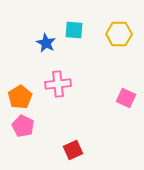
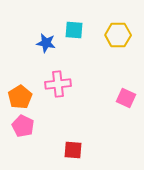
yellow hexagon: moved 1 px left, 1 px down
blue star: rotated 18 degrees counterclockwise
red square: rotated 30 degrees clockwise
